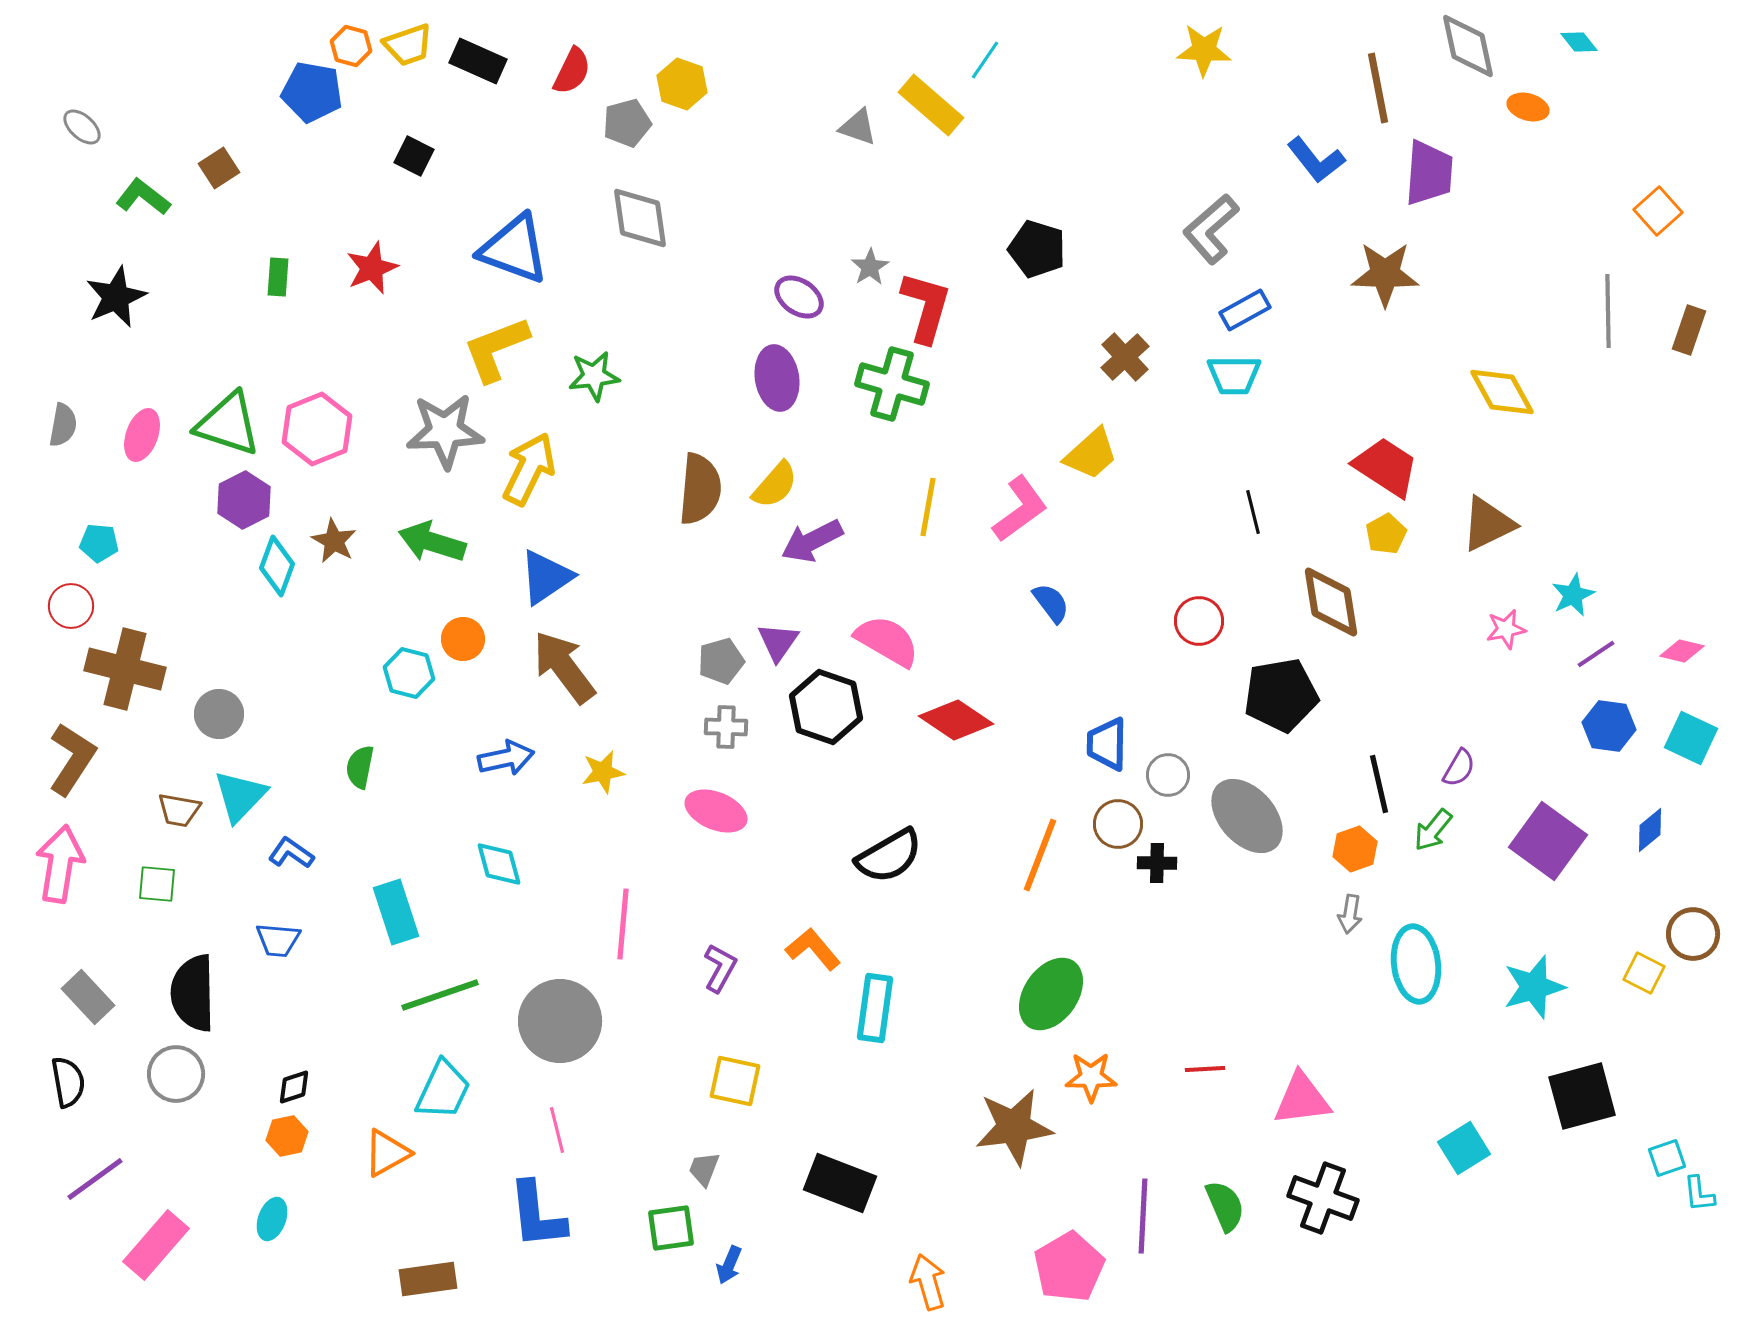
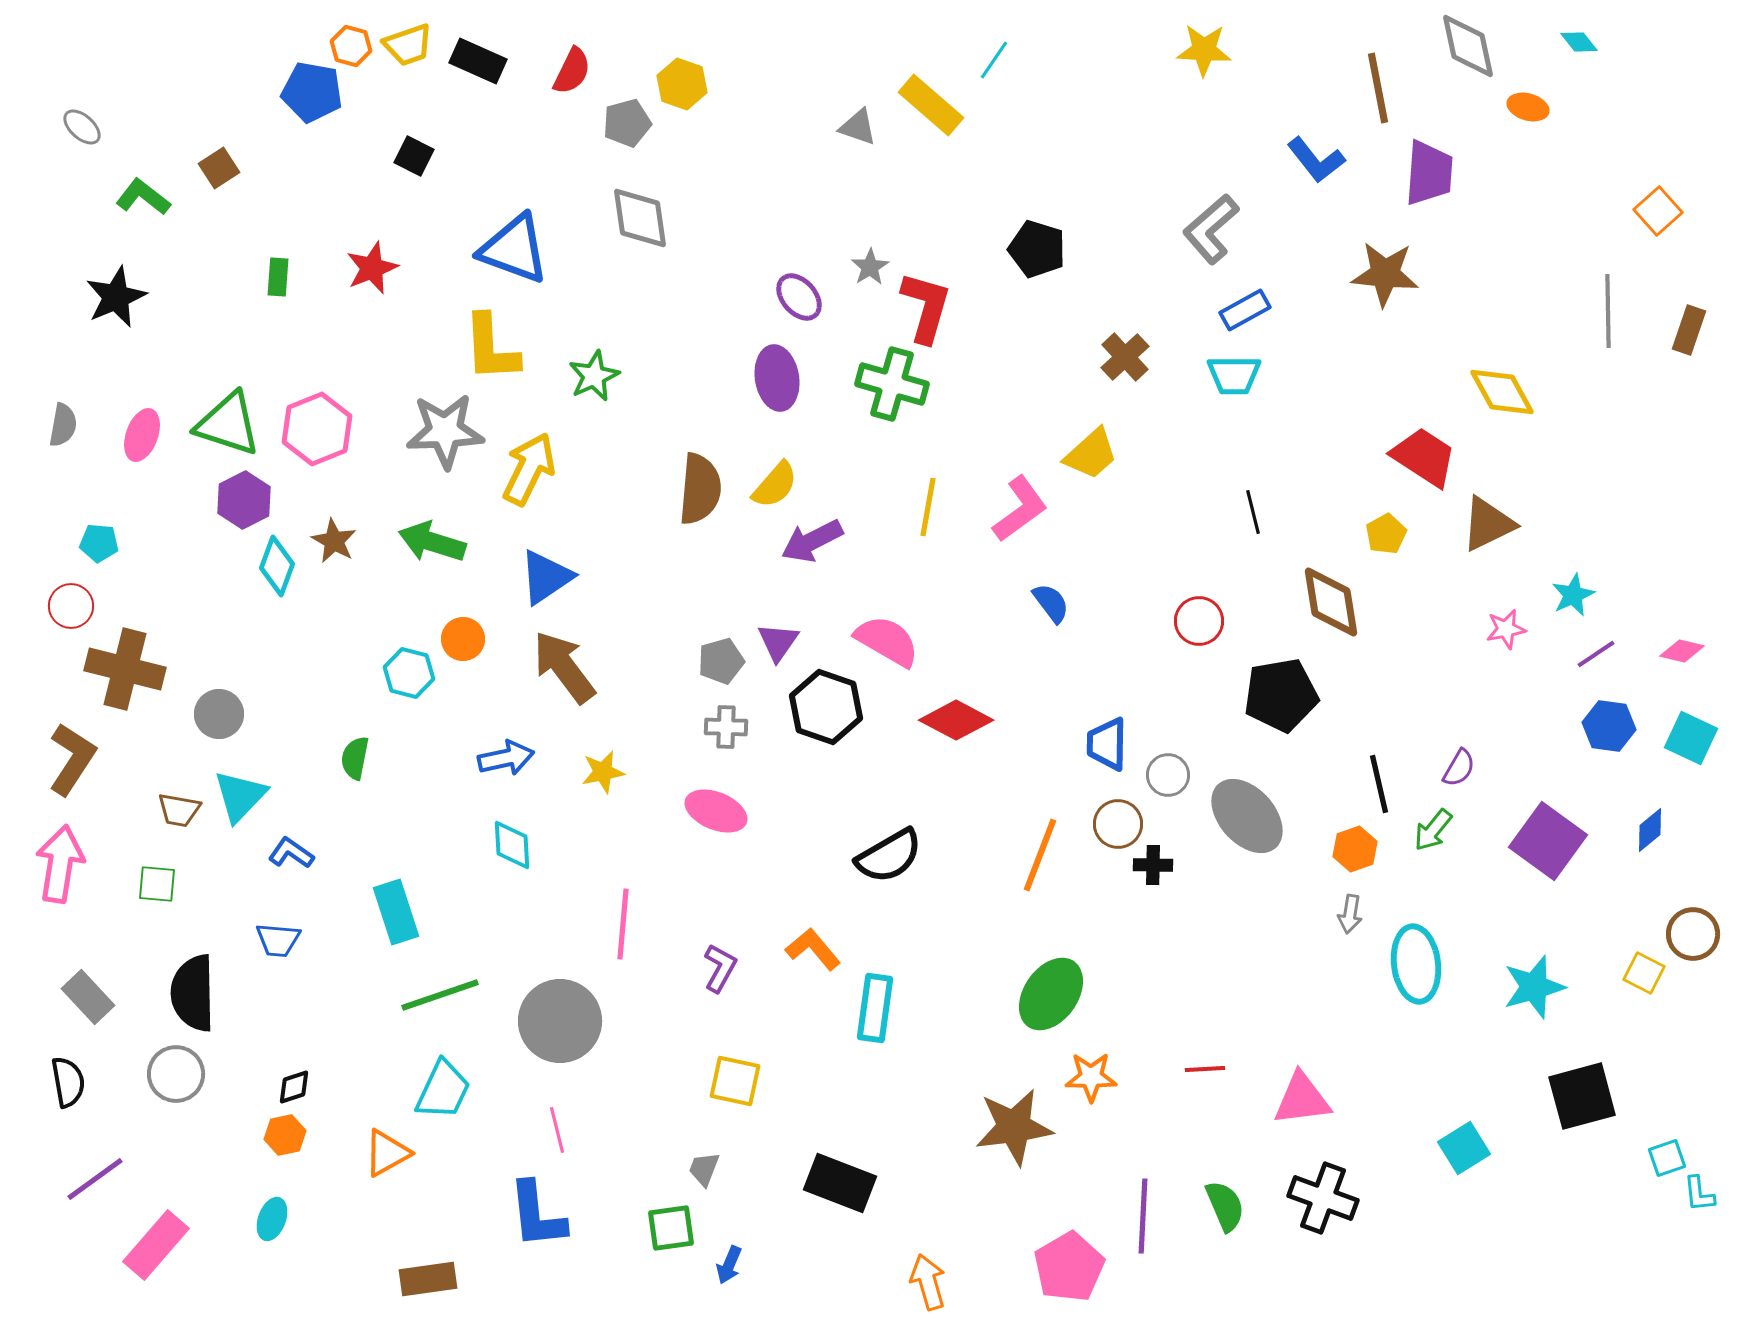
cyan line at (985, 60): moved 9 px right
brown star at (1385, 274): rotated 4 degrees clockwise
purple ellipse at (799, 297): rotated 15 degrees clockwise
yellow L-shape at (496, 349): moved 5 px left, 1 px up; rotated 72 degrees counterclockwise
green star at (594, 376): rotated 18 degrees counterclockwise
red trapezoid at (1386, 467): moved 38 px right, 10 px up
red diamond at (956, 720): rotated 6 degrees counterclockwise
green semicircle at (360, 767): moved 5 px left, 9 px up
black cross at (1157, 863): moved 4 px left, 2 px down
cyan diamond at (499, 864): moved 13 px right, 19 px up; rotated 12 degrees clockwise
orange hexagon at (287, 1136): moved 2 px left, 1 px up
